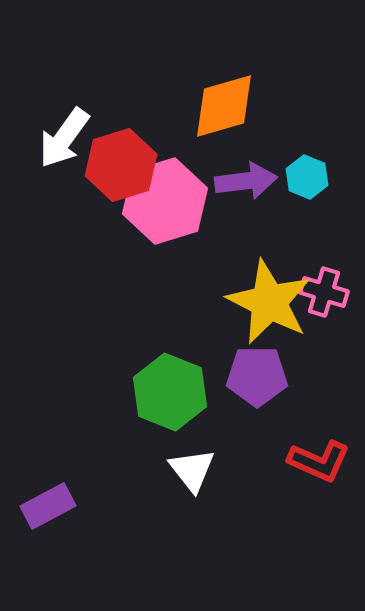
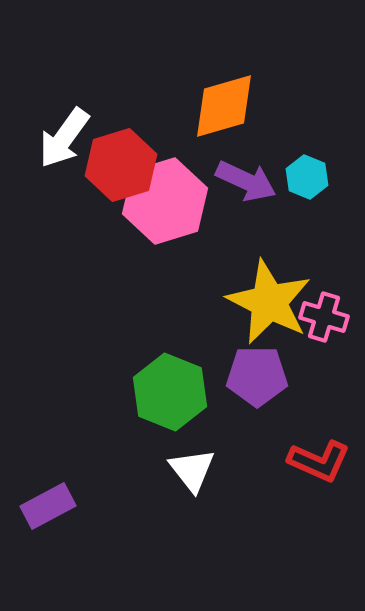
purple arrow: rotated 32 degrees clockwise
pink cross: moved 25 px down
